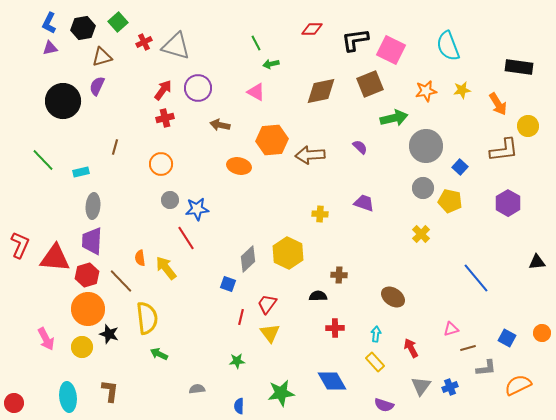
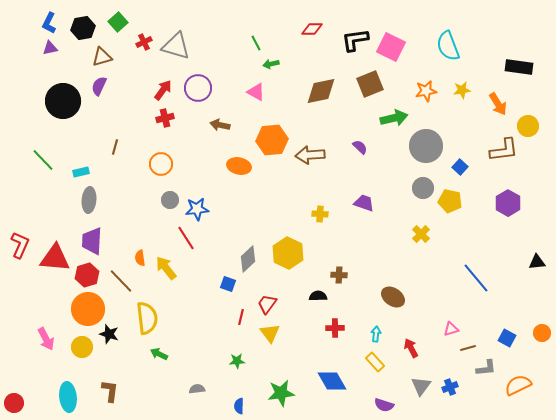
pink square at (391, 50): moved 3 px up
purple semicircle at (97, 86): moved 2 px right
gray ellipse at (93, 206): moved 4 px left, 6 px up
